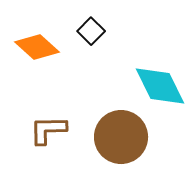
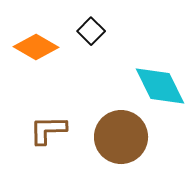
orange diamond: moved 1 px left; rotated 12 degrees counterclockwise
